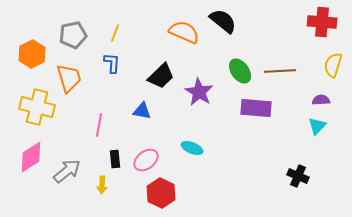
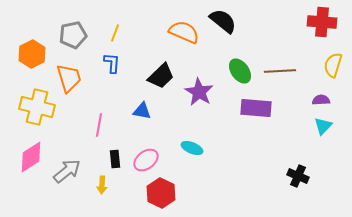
cyan triangle: moved 6 px right
